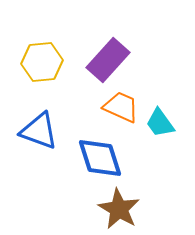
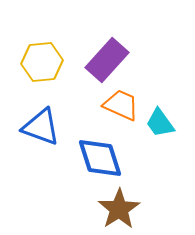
purple rectangle: moved 1 px left
orange trapezoid: moved 2 px up
blue triangle: moved 2 px right, 4 px up
brown star: rotated 9 degrees clockwise
